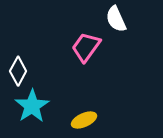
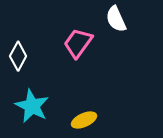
pink trapezoid: moved 8 px left, 4 px up
white diamond: moved 15 px up
cyan star: rotated 12 degrees counterclockwise
